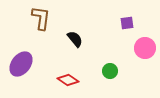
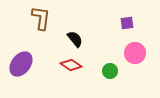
pink circle: moved 10 px left, 5 px down
red diamond: moved 3 px right, 15 px up
